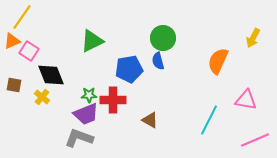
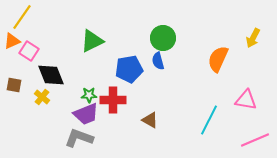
orange semicircle: moved 2 px up
